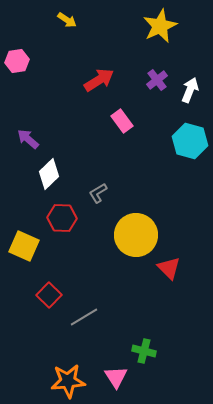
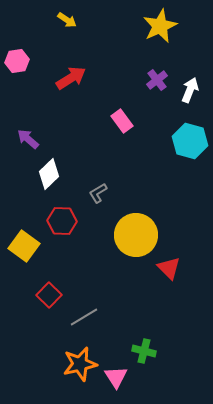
red arrow: moved 28 px left, 2 px up
red hexagon: moved 3 px down
yellow square: rotated 12 degrees clockwise
orange star: moved 12 px right, 17 px up; rotated 8 degrees counterclockwise
